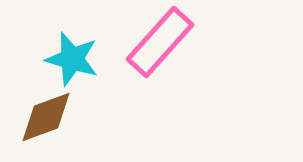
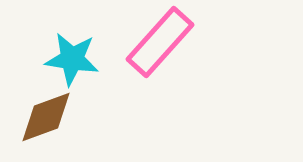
cyan star: rotated 8 degrees counterclockwise
